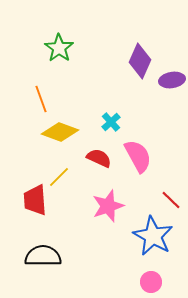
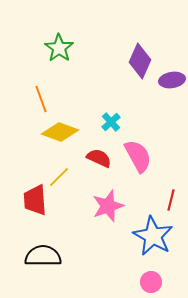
red line: rotated 60 degrees clockwise
